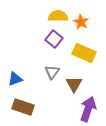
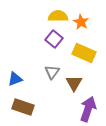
brown triangle: moved 1 px up
